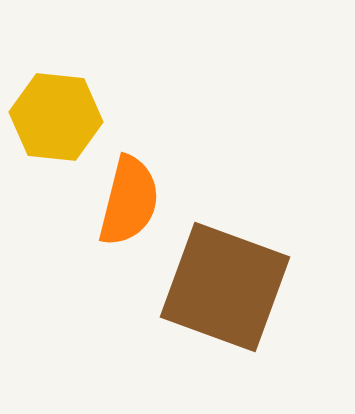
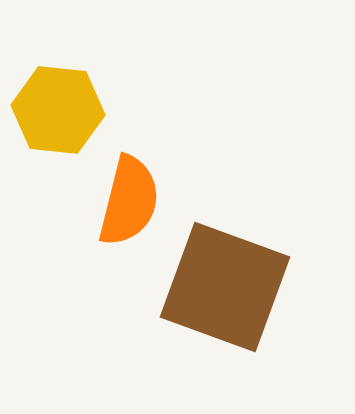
yellow hexagon: moved 2 px right, 7 px up
